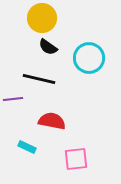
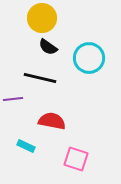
black line: moved 1 px right, 1 px up
cyan rectangle: moved 1 px left, 1 px up
pink square: rotated 25 degrees clockwise
